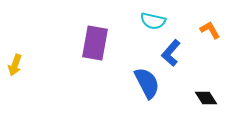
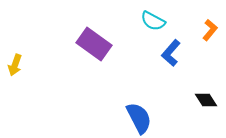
cyan semicircle: rotated 15 degrees clockwise
orange L-shape: rotated 70 degrees clockwise
purple rectangle: moved 1 px left, 1 px down; rotated 64 degrees counterclockwise
blue semicircle: moved 8 px left, 35 px down
black diamond: moved 2 px down
